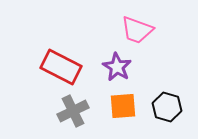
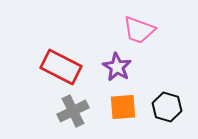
pink trapezoid: moved 2 px right
orange square: moved 1 px down
